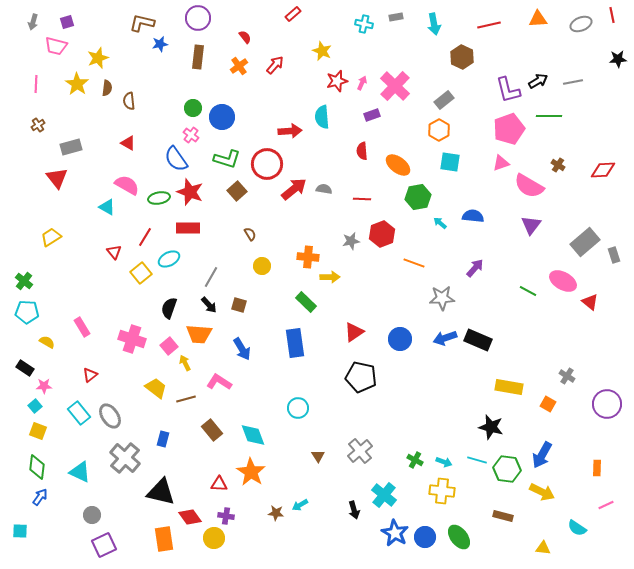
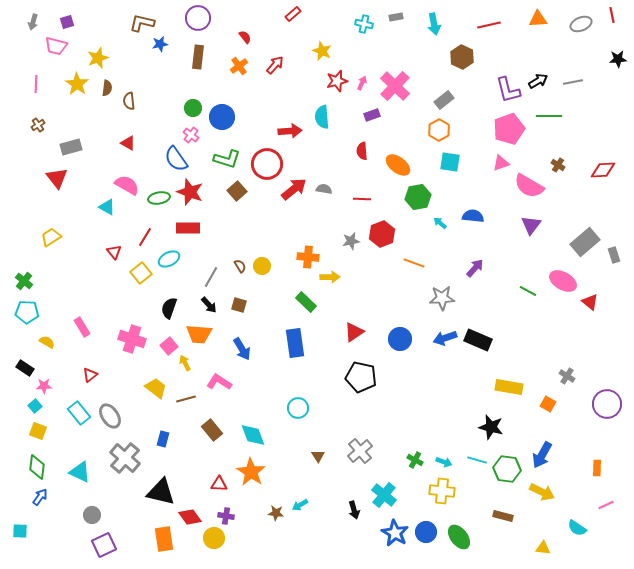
brown semicircle at (250, 234): moved 10 px left, 32 px down
blue circle at (425, 537): moved 1 px right, 5 px up
